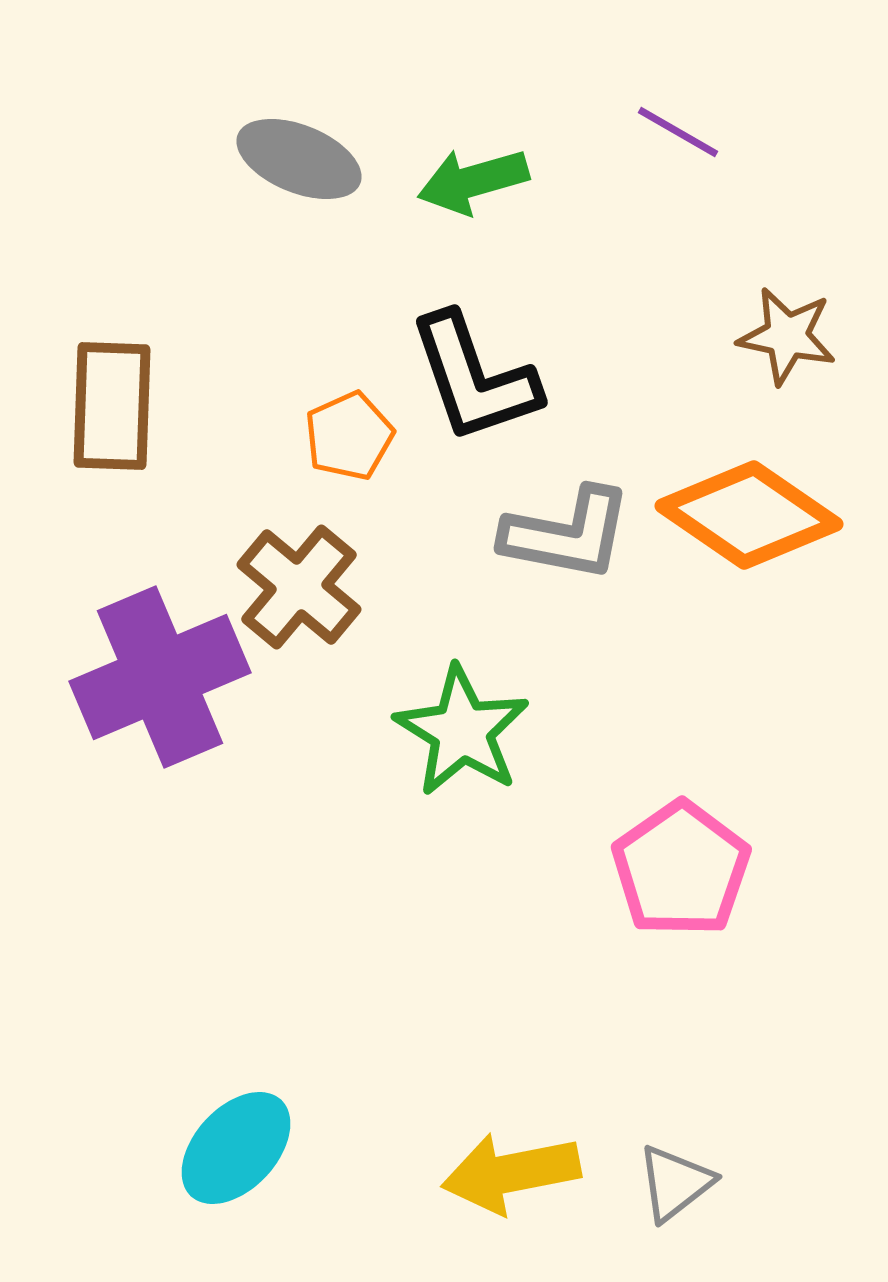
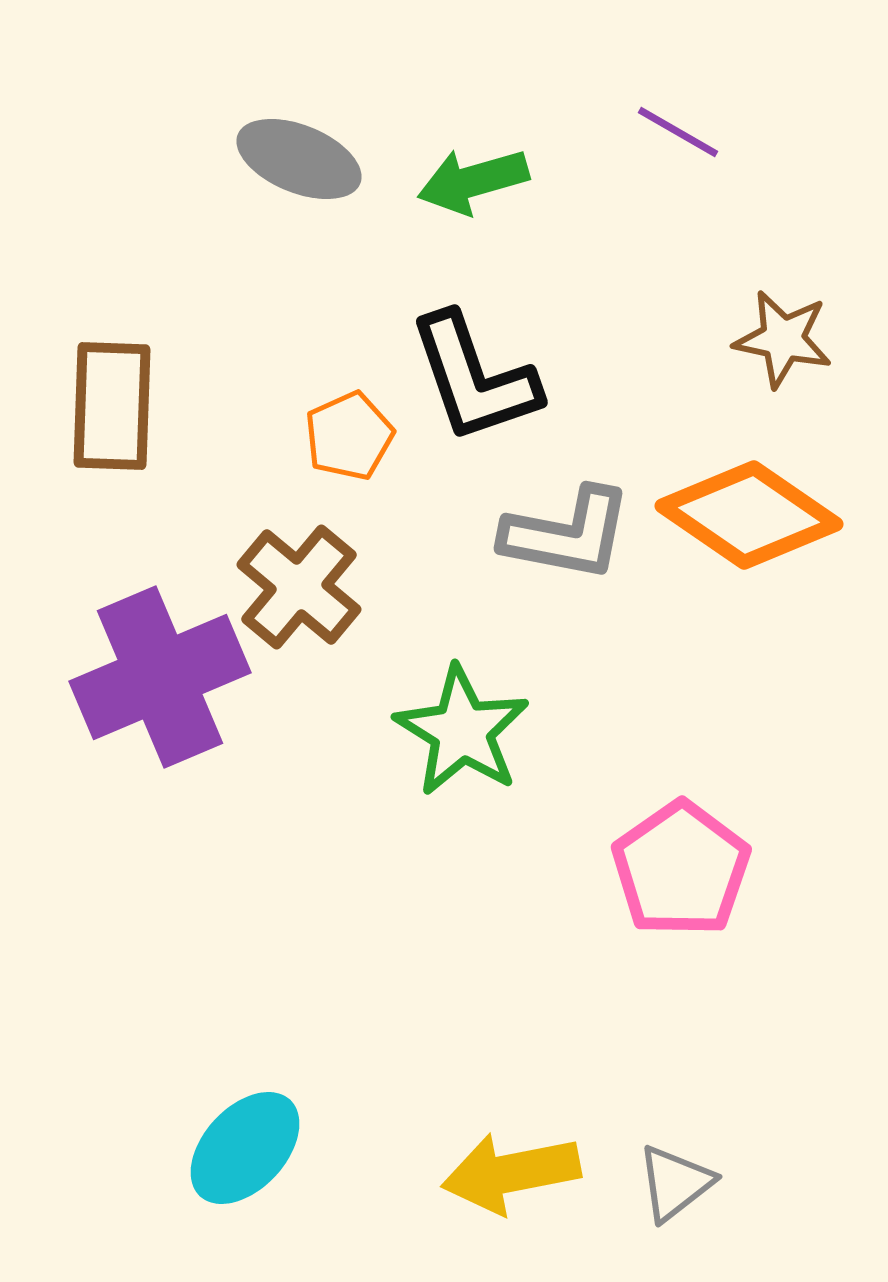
brown star: moved 4 px left, 3 px down
cyan ellipse: moved 9 px right
